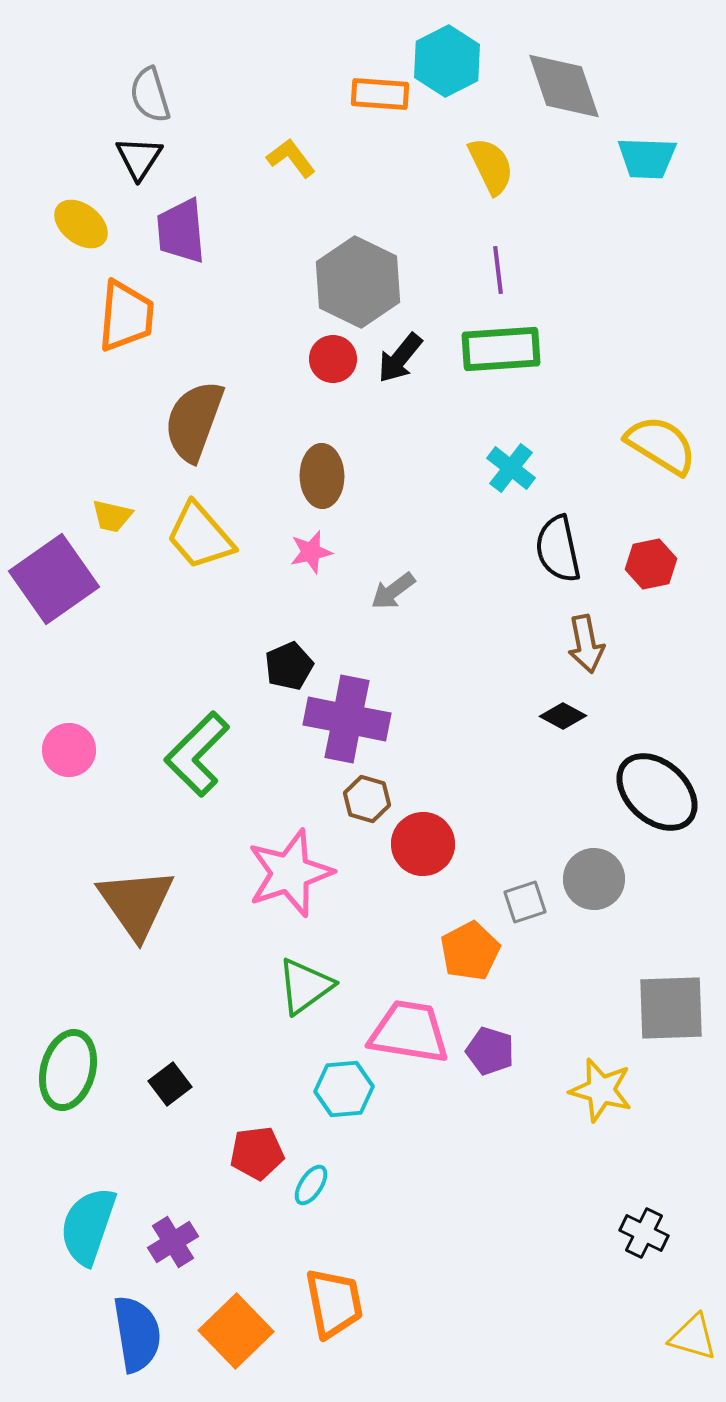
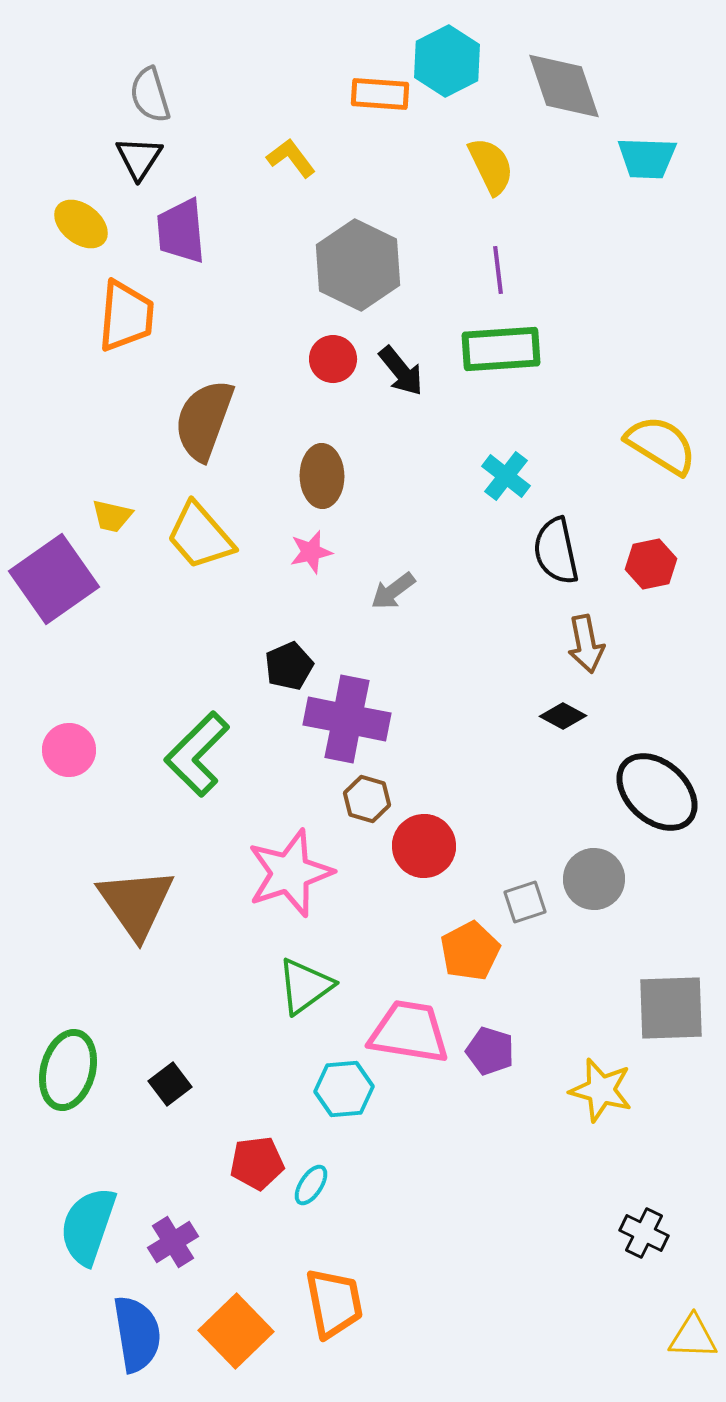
gray hexagon at (358, 282): moved 17 px up
black arrow at (400, 358): moved 1 px right, 13 px down; rotated 78 degrees counterclockwise
brown semicircle at (194, 421): moved 10 px right, 1 px up
cyan cross at (511, 468): moved 5 px left, 8 px down
black semicircle at (558, 549): moved 2 px left, 2 px down
red circle at (423, 844): moved 1 px right, 2 px down
red pentagon at (257, 1153): moved 10 px down
yellow triangle at (693, 1337): rotated 14 degrees counterclockwise
